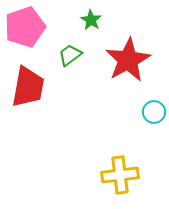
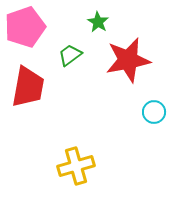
green star: moved 7 px right, 2 px down
red star: rotated 18 degrees clockwise
yellow cross: moved 44 px left, 9 px up; rotated 9 degrees counterclockwise
